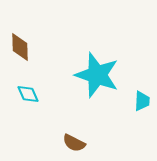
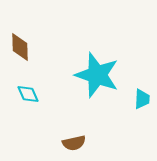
cyan trapezoid: moved 2 px up
brown semicircle: rotated 40 degrees counterclockwise
